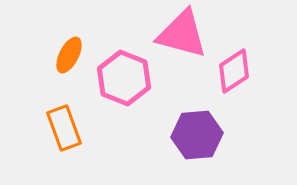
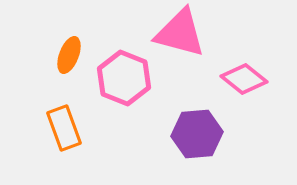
pink triangle: moved 2 px left, 1 px up
orange ellipse: rotated 6 degrees counterclockwise
pink diamond: moved 10 px right, 8 px down; rotated 72 degrees clockwise
purple hexagon: moved 1 px up
